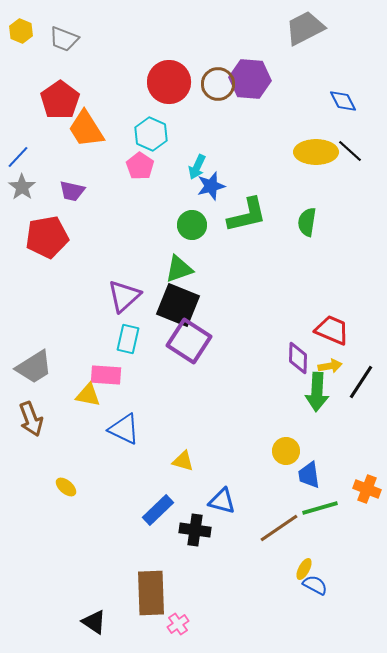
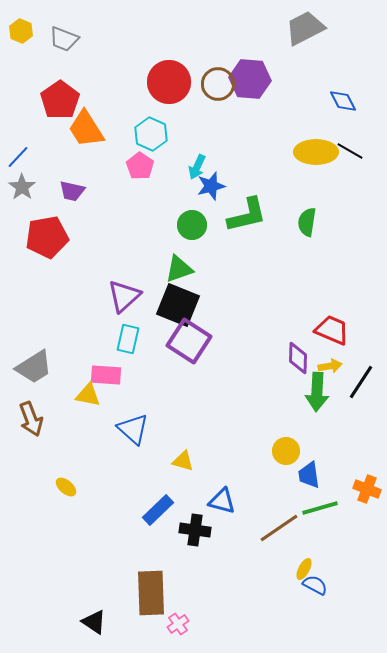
black line at (350, 151): rotated 12 degrees counterclockwise
blue triangle at (124, 429): moved 9 px right; rotated 16 degrees clockwise
